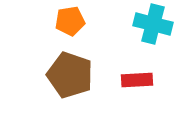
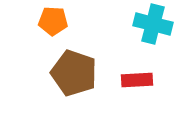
orange pentagon: moved 17 px left; rotated 12 degrees clockwise
brown pentagon: moved 4 px right, 2 px up
